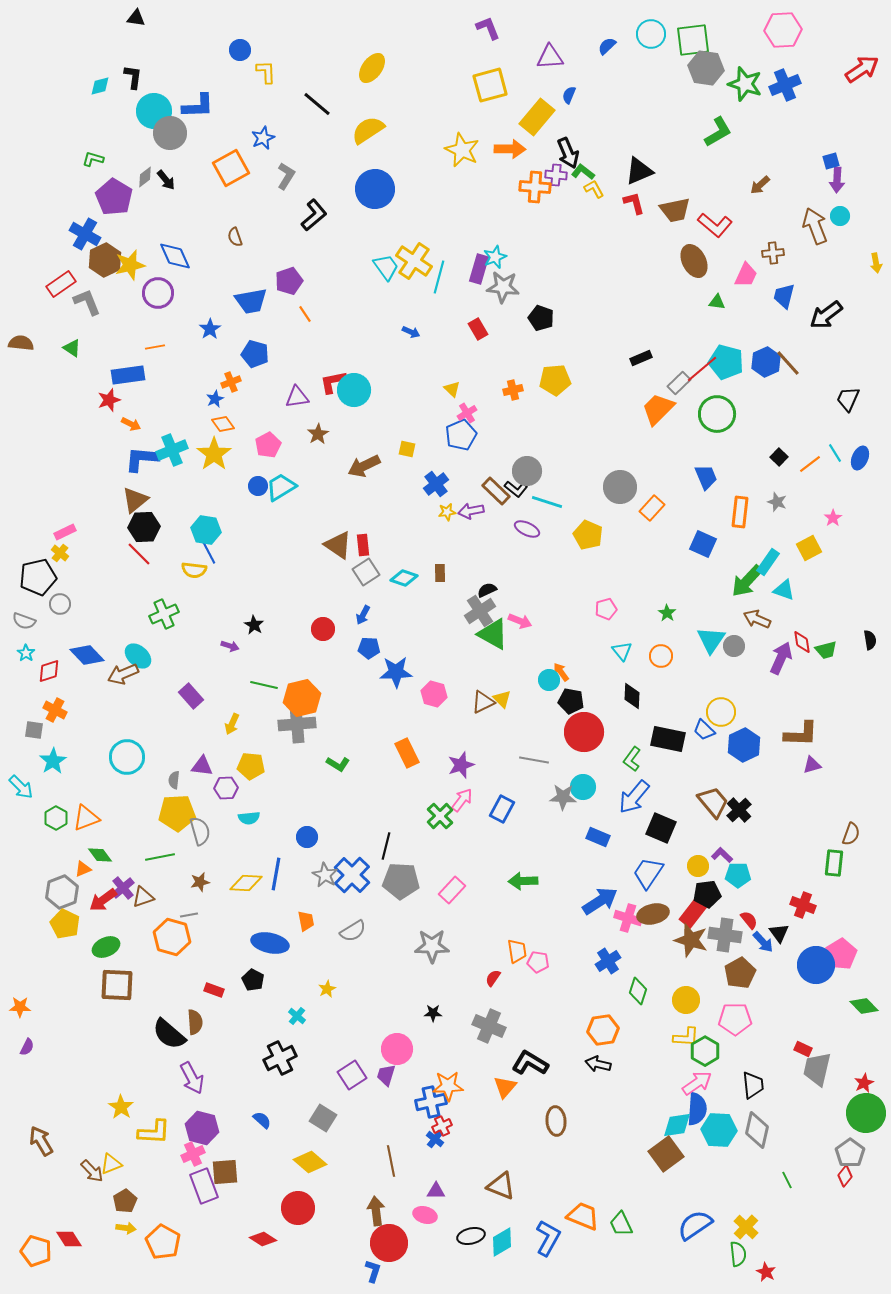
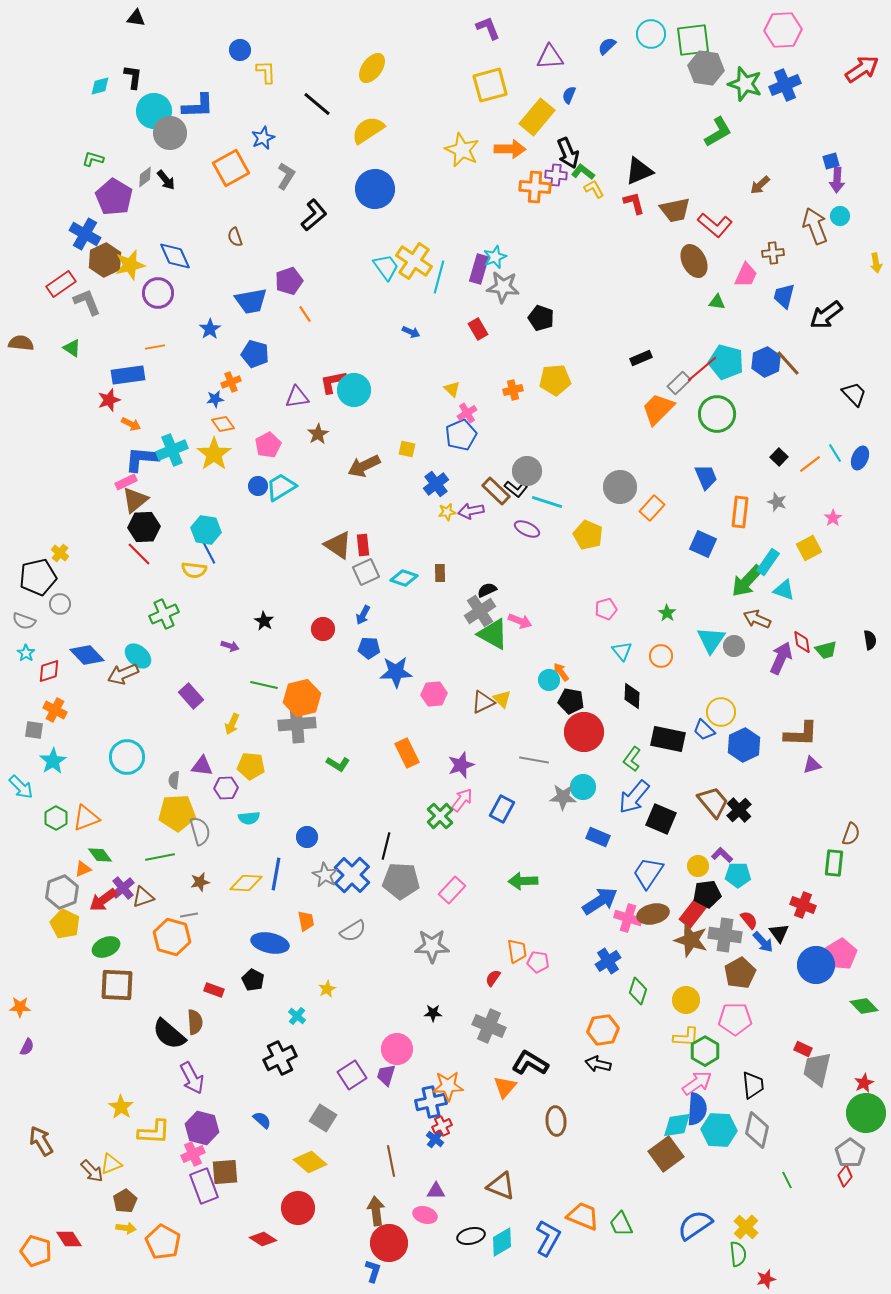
blue star at (215, 399): rotated 18 degrees clockwise
black trapezoid at (848, 399): moved 6 px right, 5 px up; rotated 112 degrees clockwise
pink rectangle at (65, 532): moved 61 px right, 50 px up
gray square at (366, 572): rotated 8 degrees clockwise
black star at (254, 625): moved 10 px right, 4 px up
pink hexagon at (434, 694): rotated 20 degrees counterclockwise
black square at (661, 828): moved 9 px up
red star at (766, 1272): moved 7 px down; rotated 30 degrees clockwise
